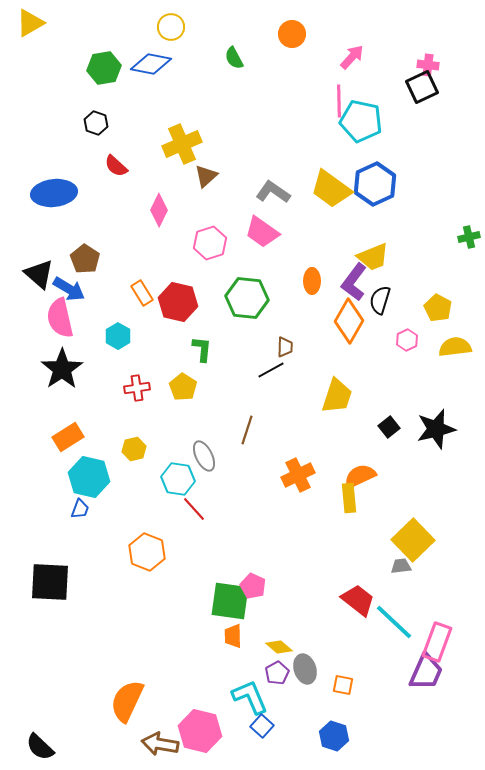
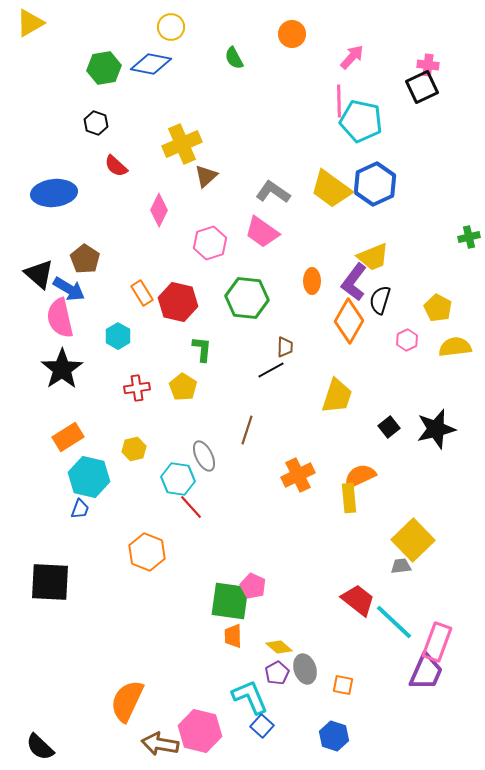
red line at (194, 509): moved 3 px left, 2 px up
